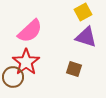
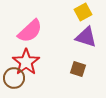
brown square: moved 4 px right
brown circle: moved 1 px right, 1 px down
